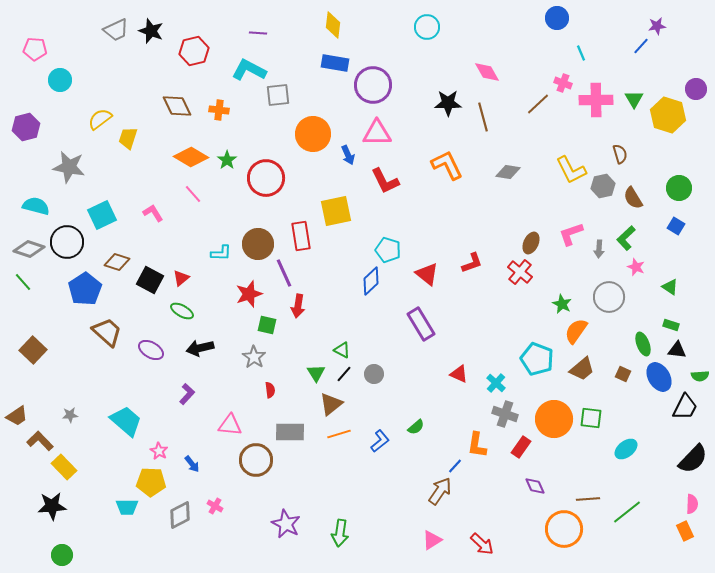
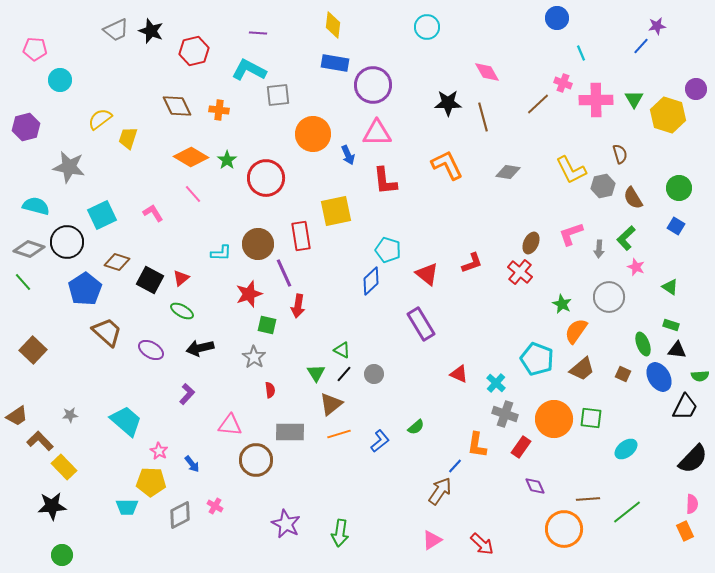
red L-shape at (385, 181): rotated 20 degrees clockwise
